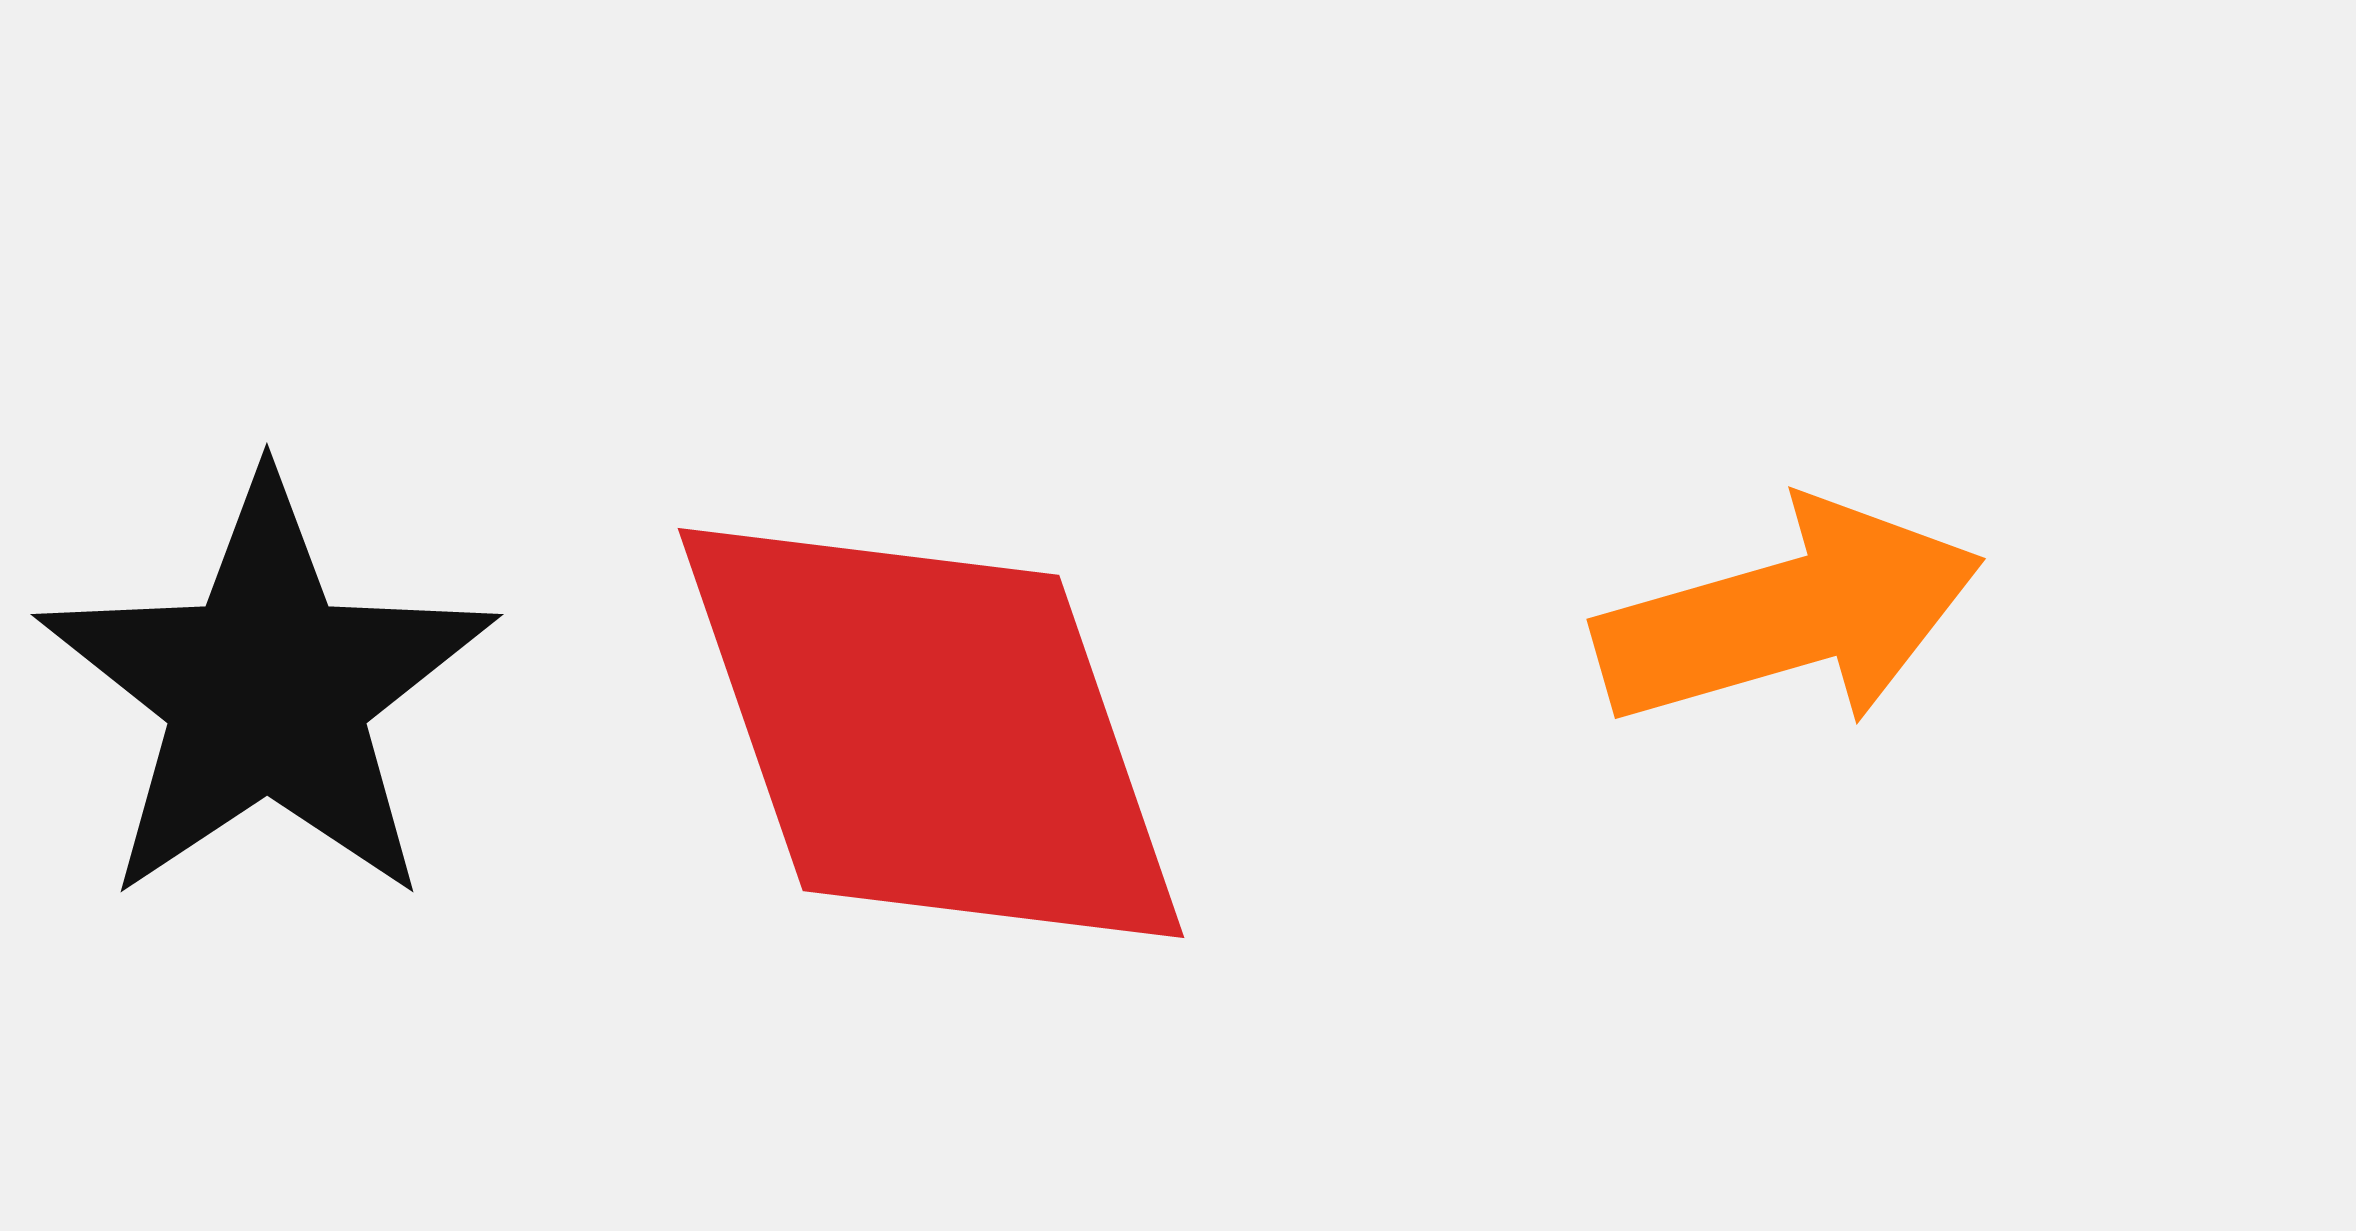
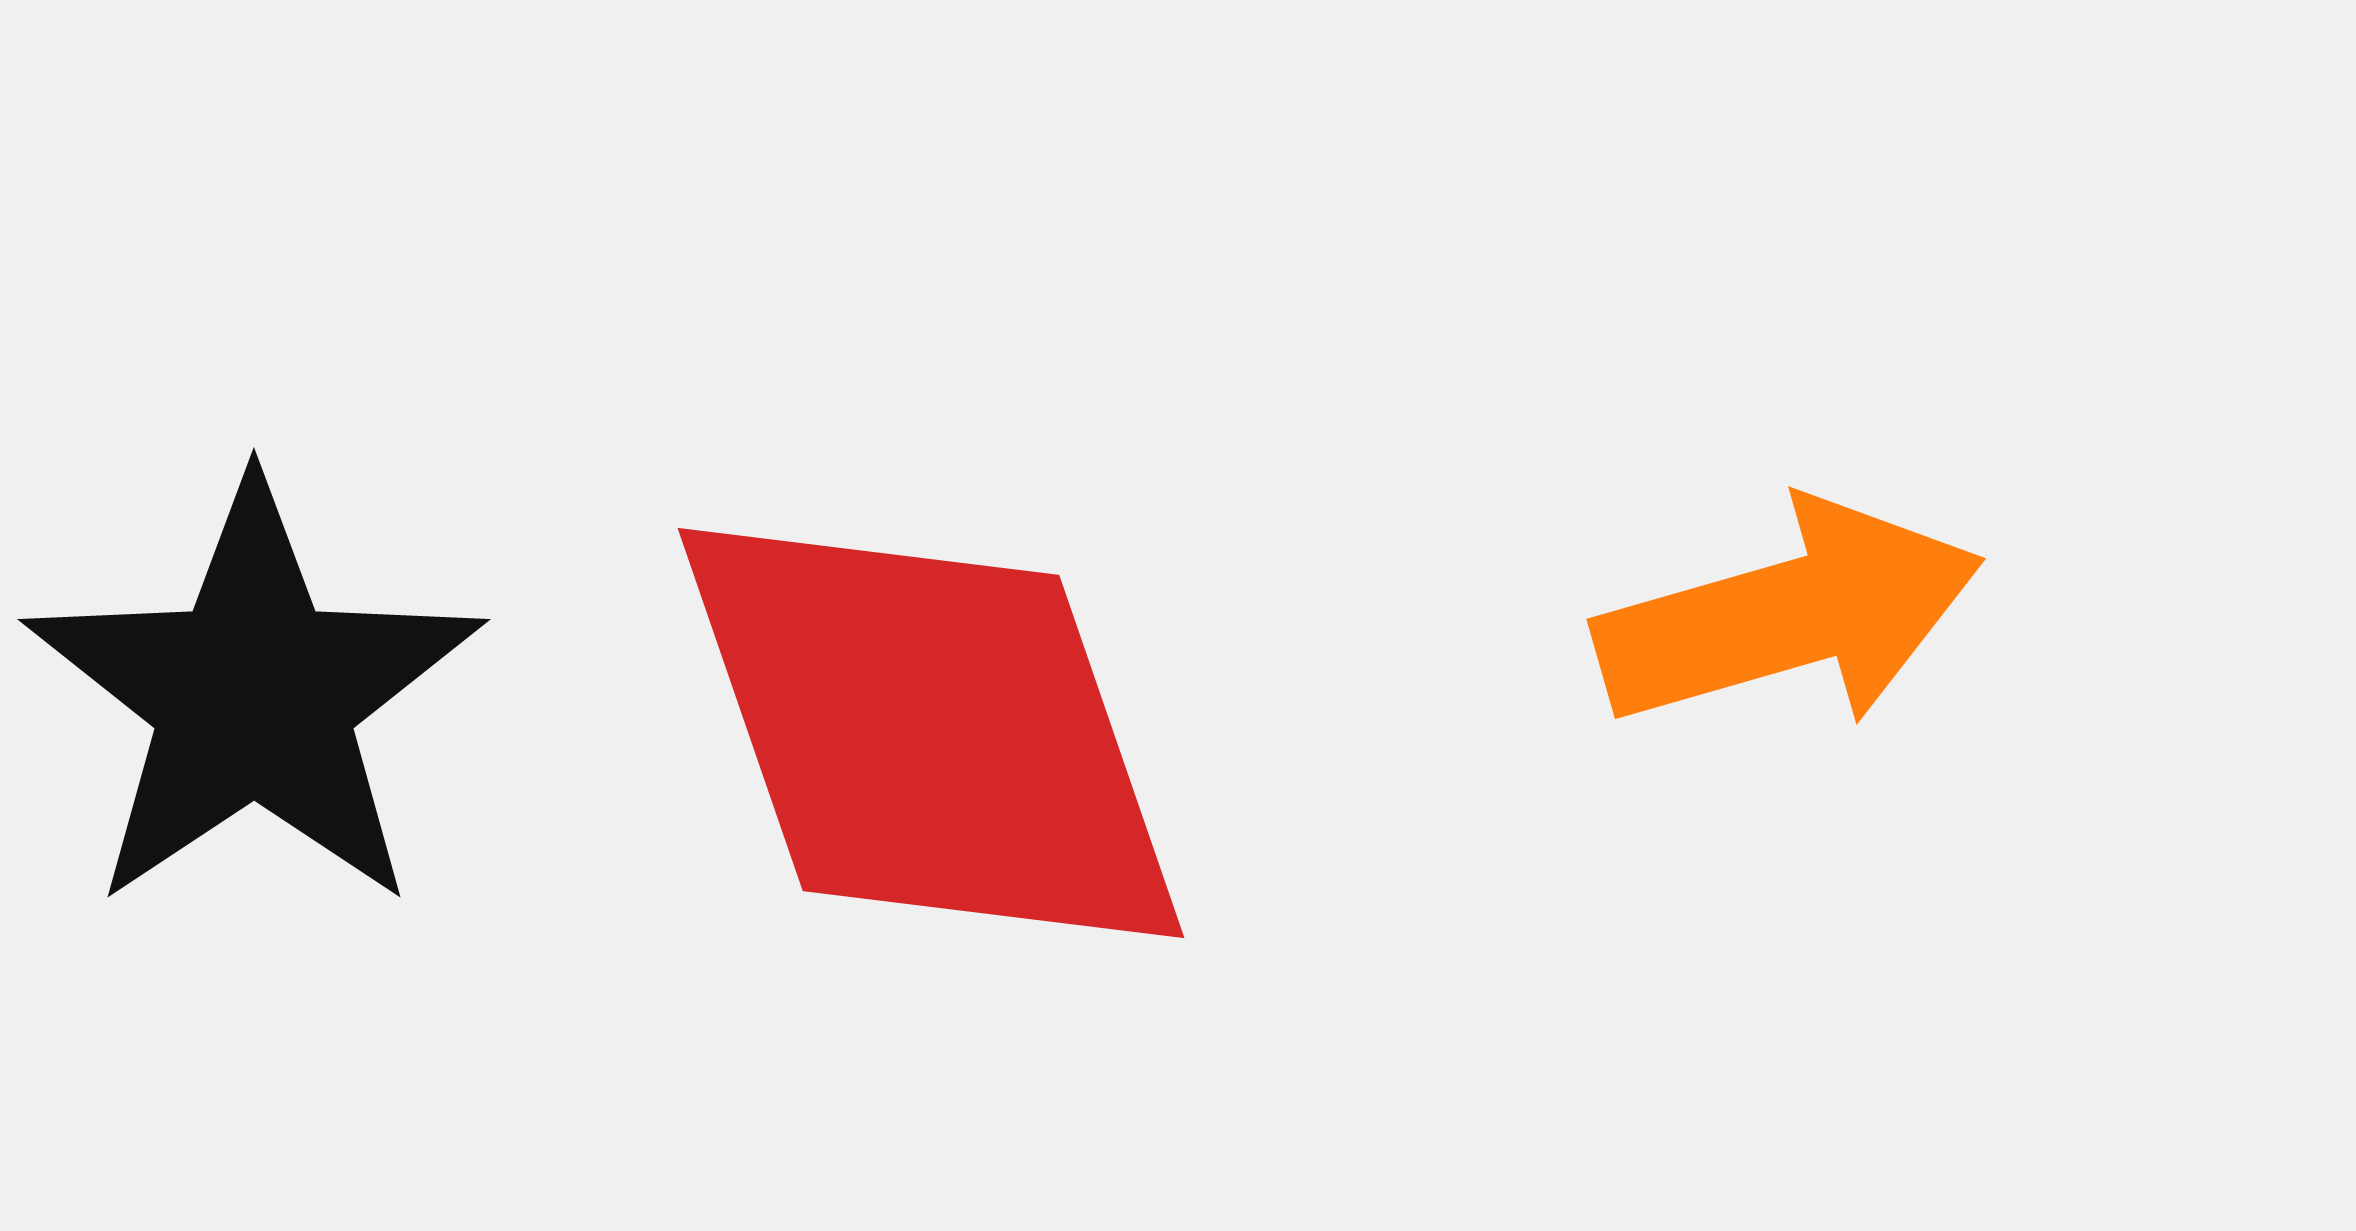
black star: moved 13 px left, 5 px down
